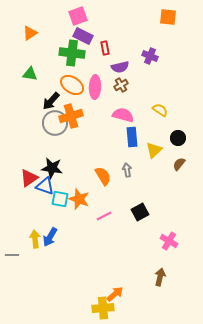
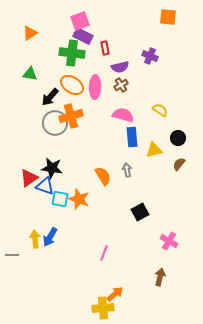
pink square: moved 2 px right, 5 px down
black arrow: moved 1 px left, 4 px up
yellow triangle: rotated 30 degrees clockwise
pink line: moved 37 px down; rotated 42 degrees counterclockwise
